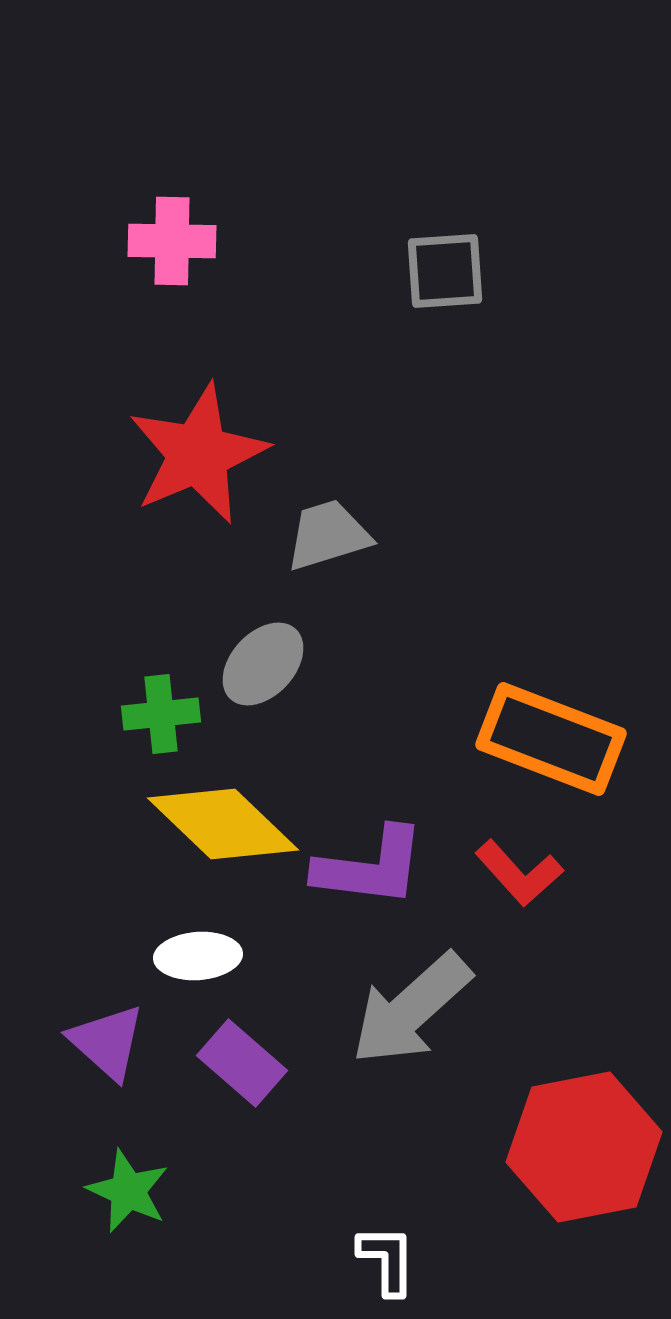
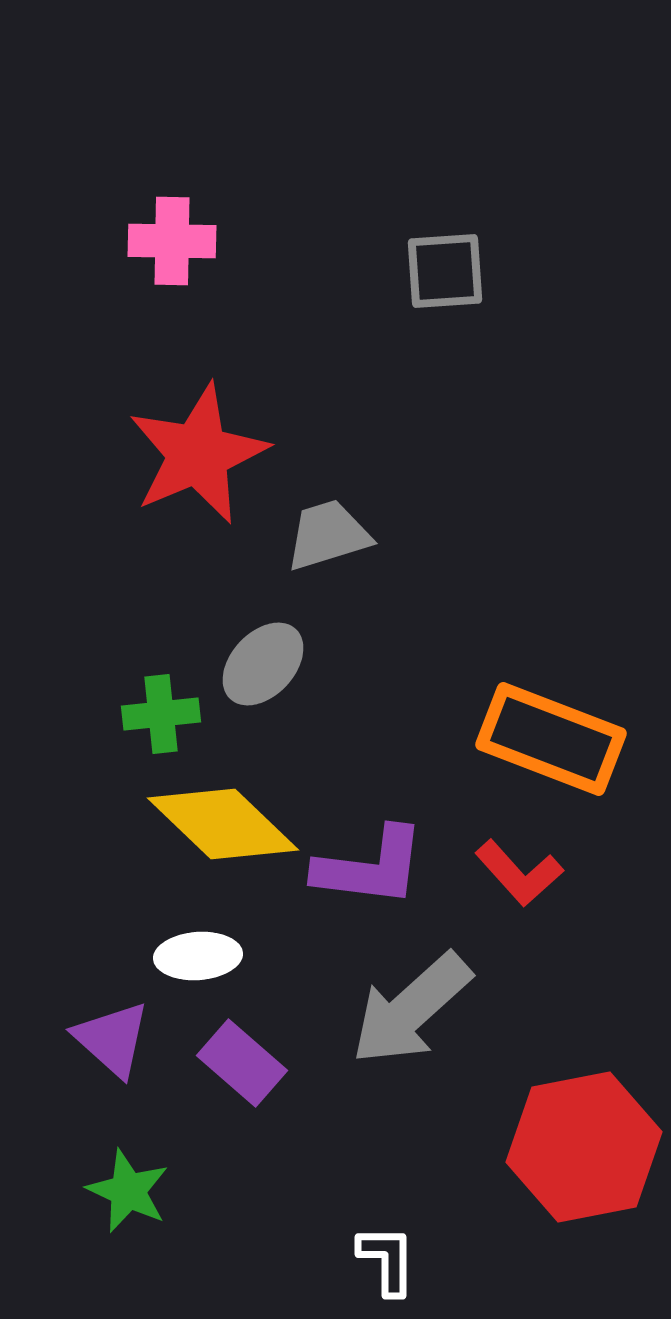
purple triangle: moved 5 px right, 3 px up
